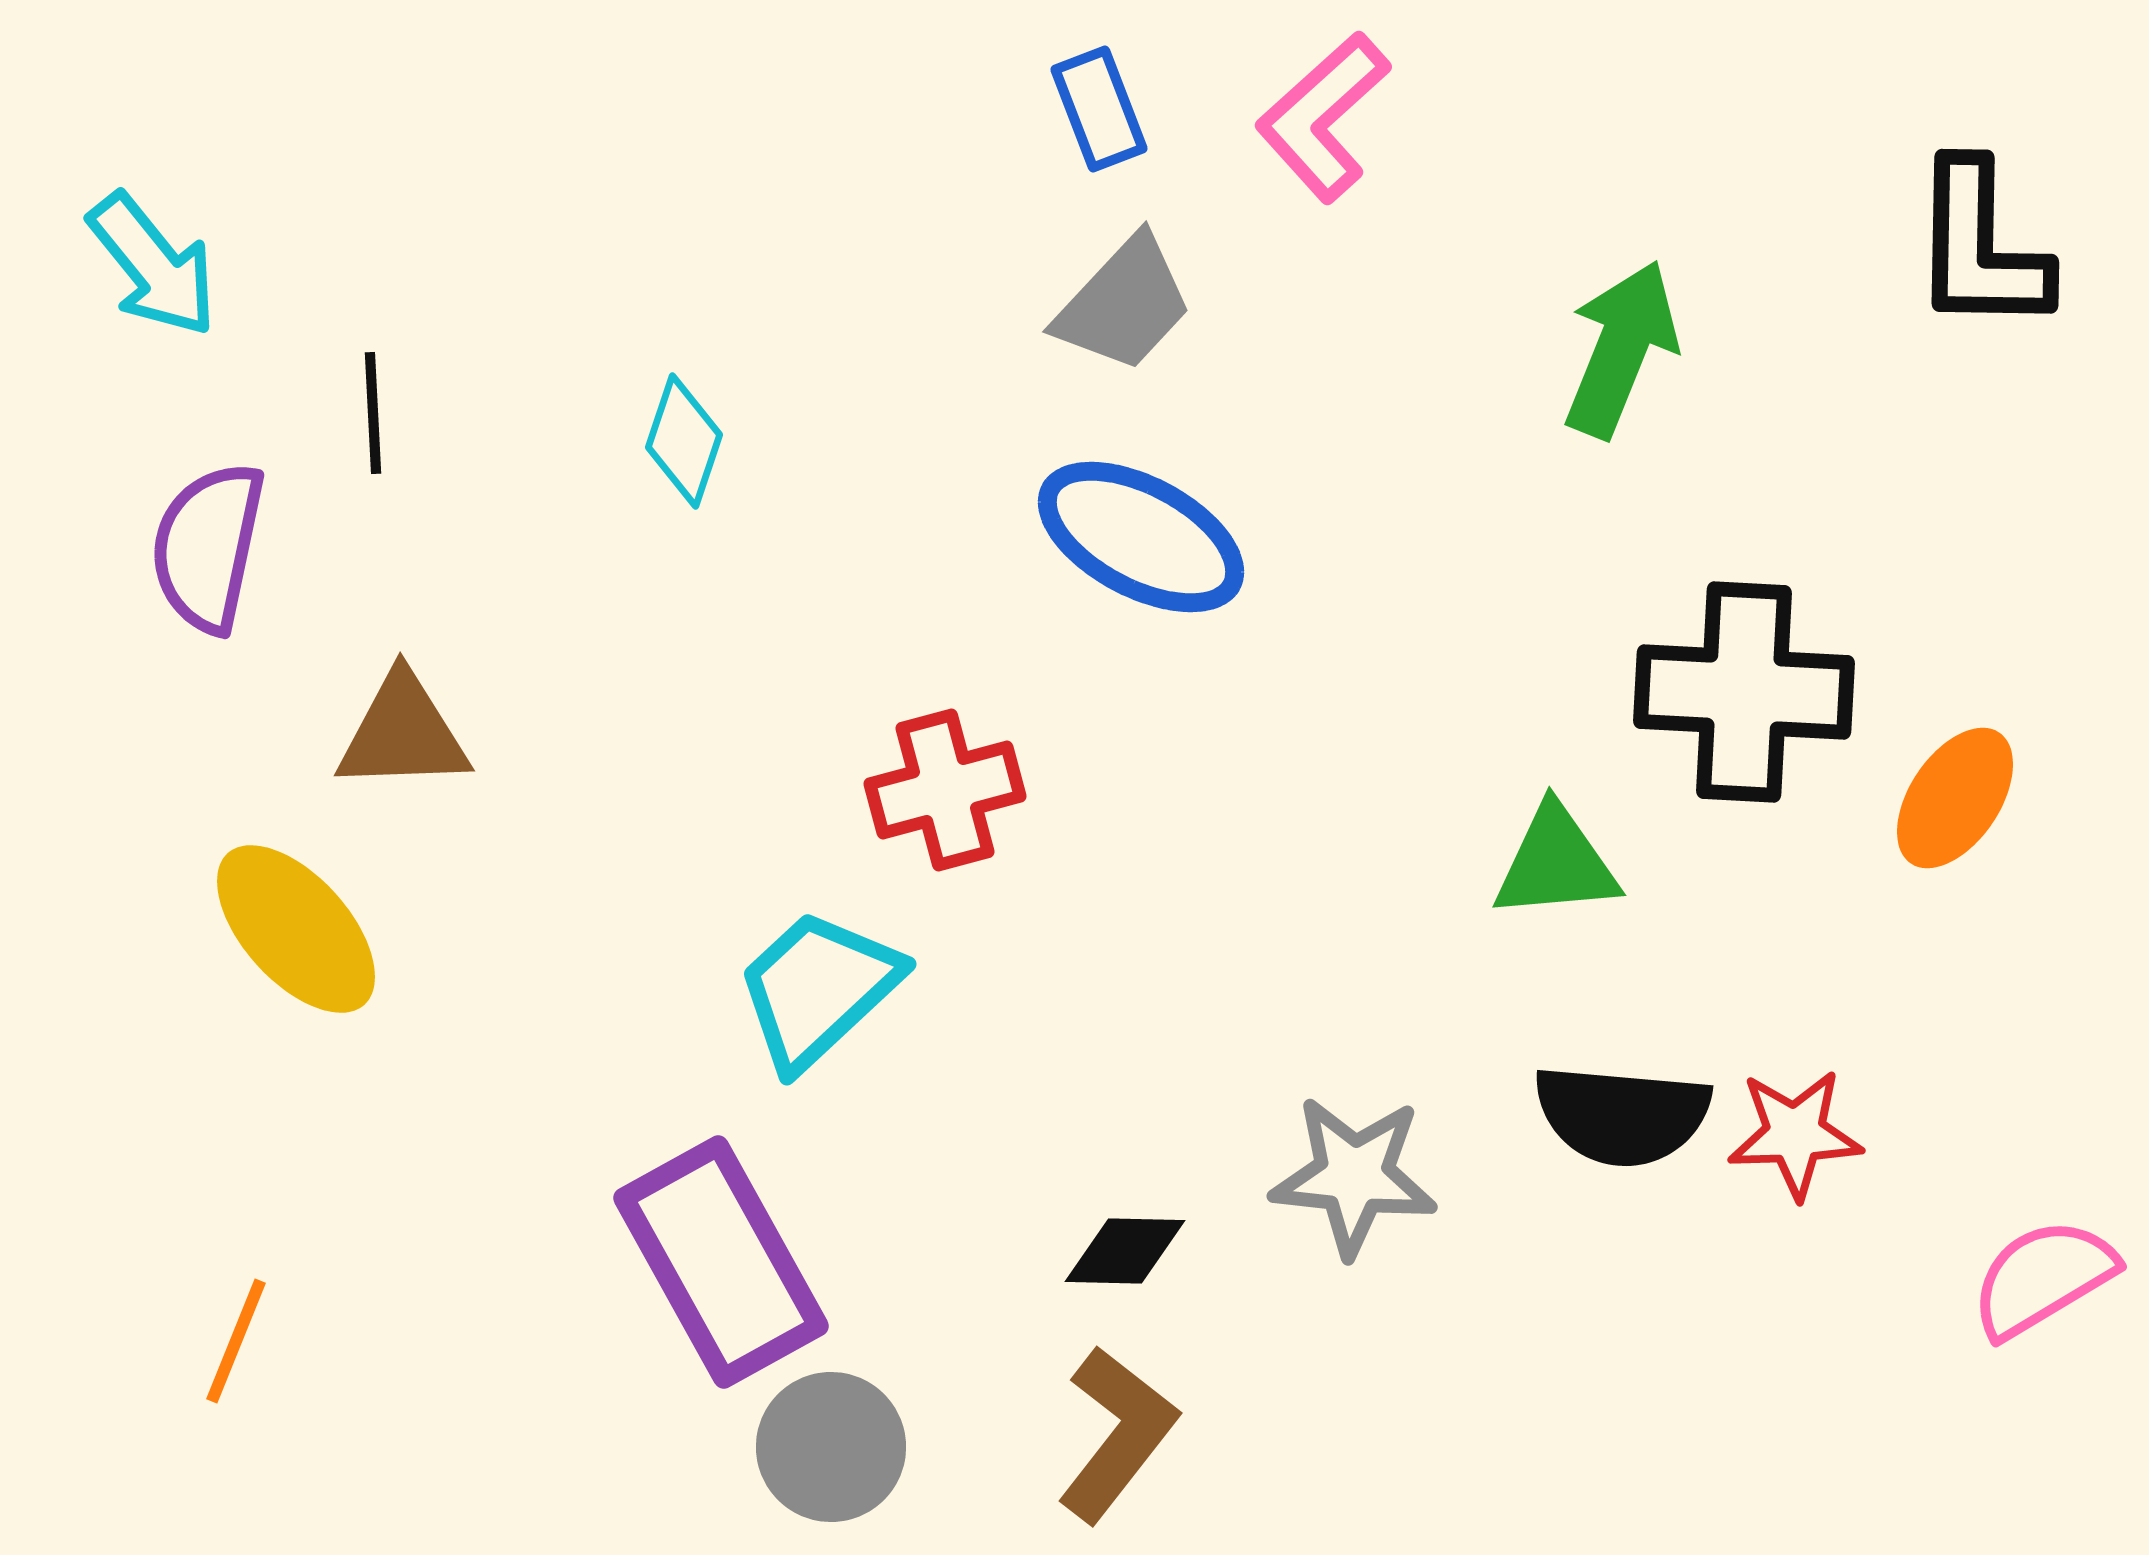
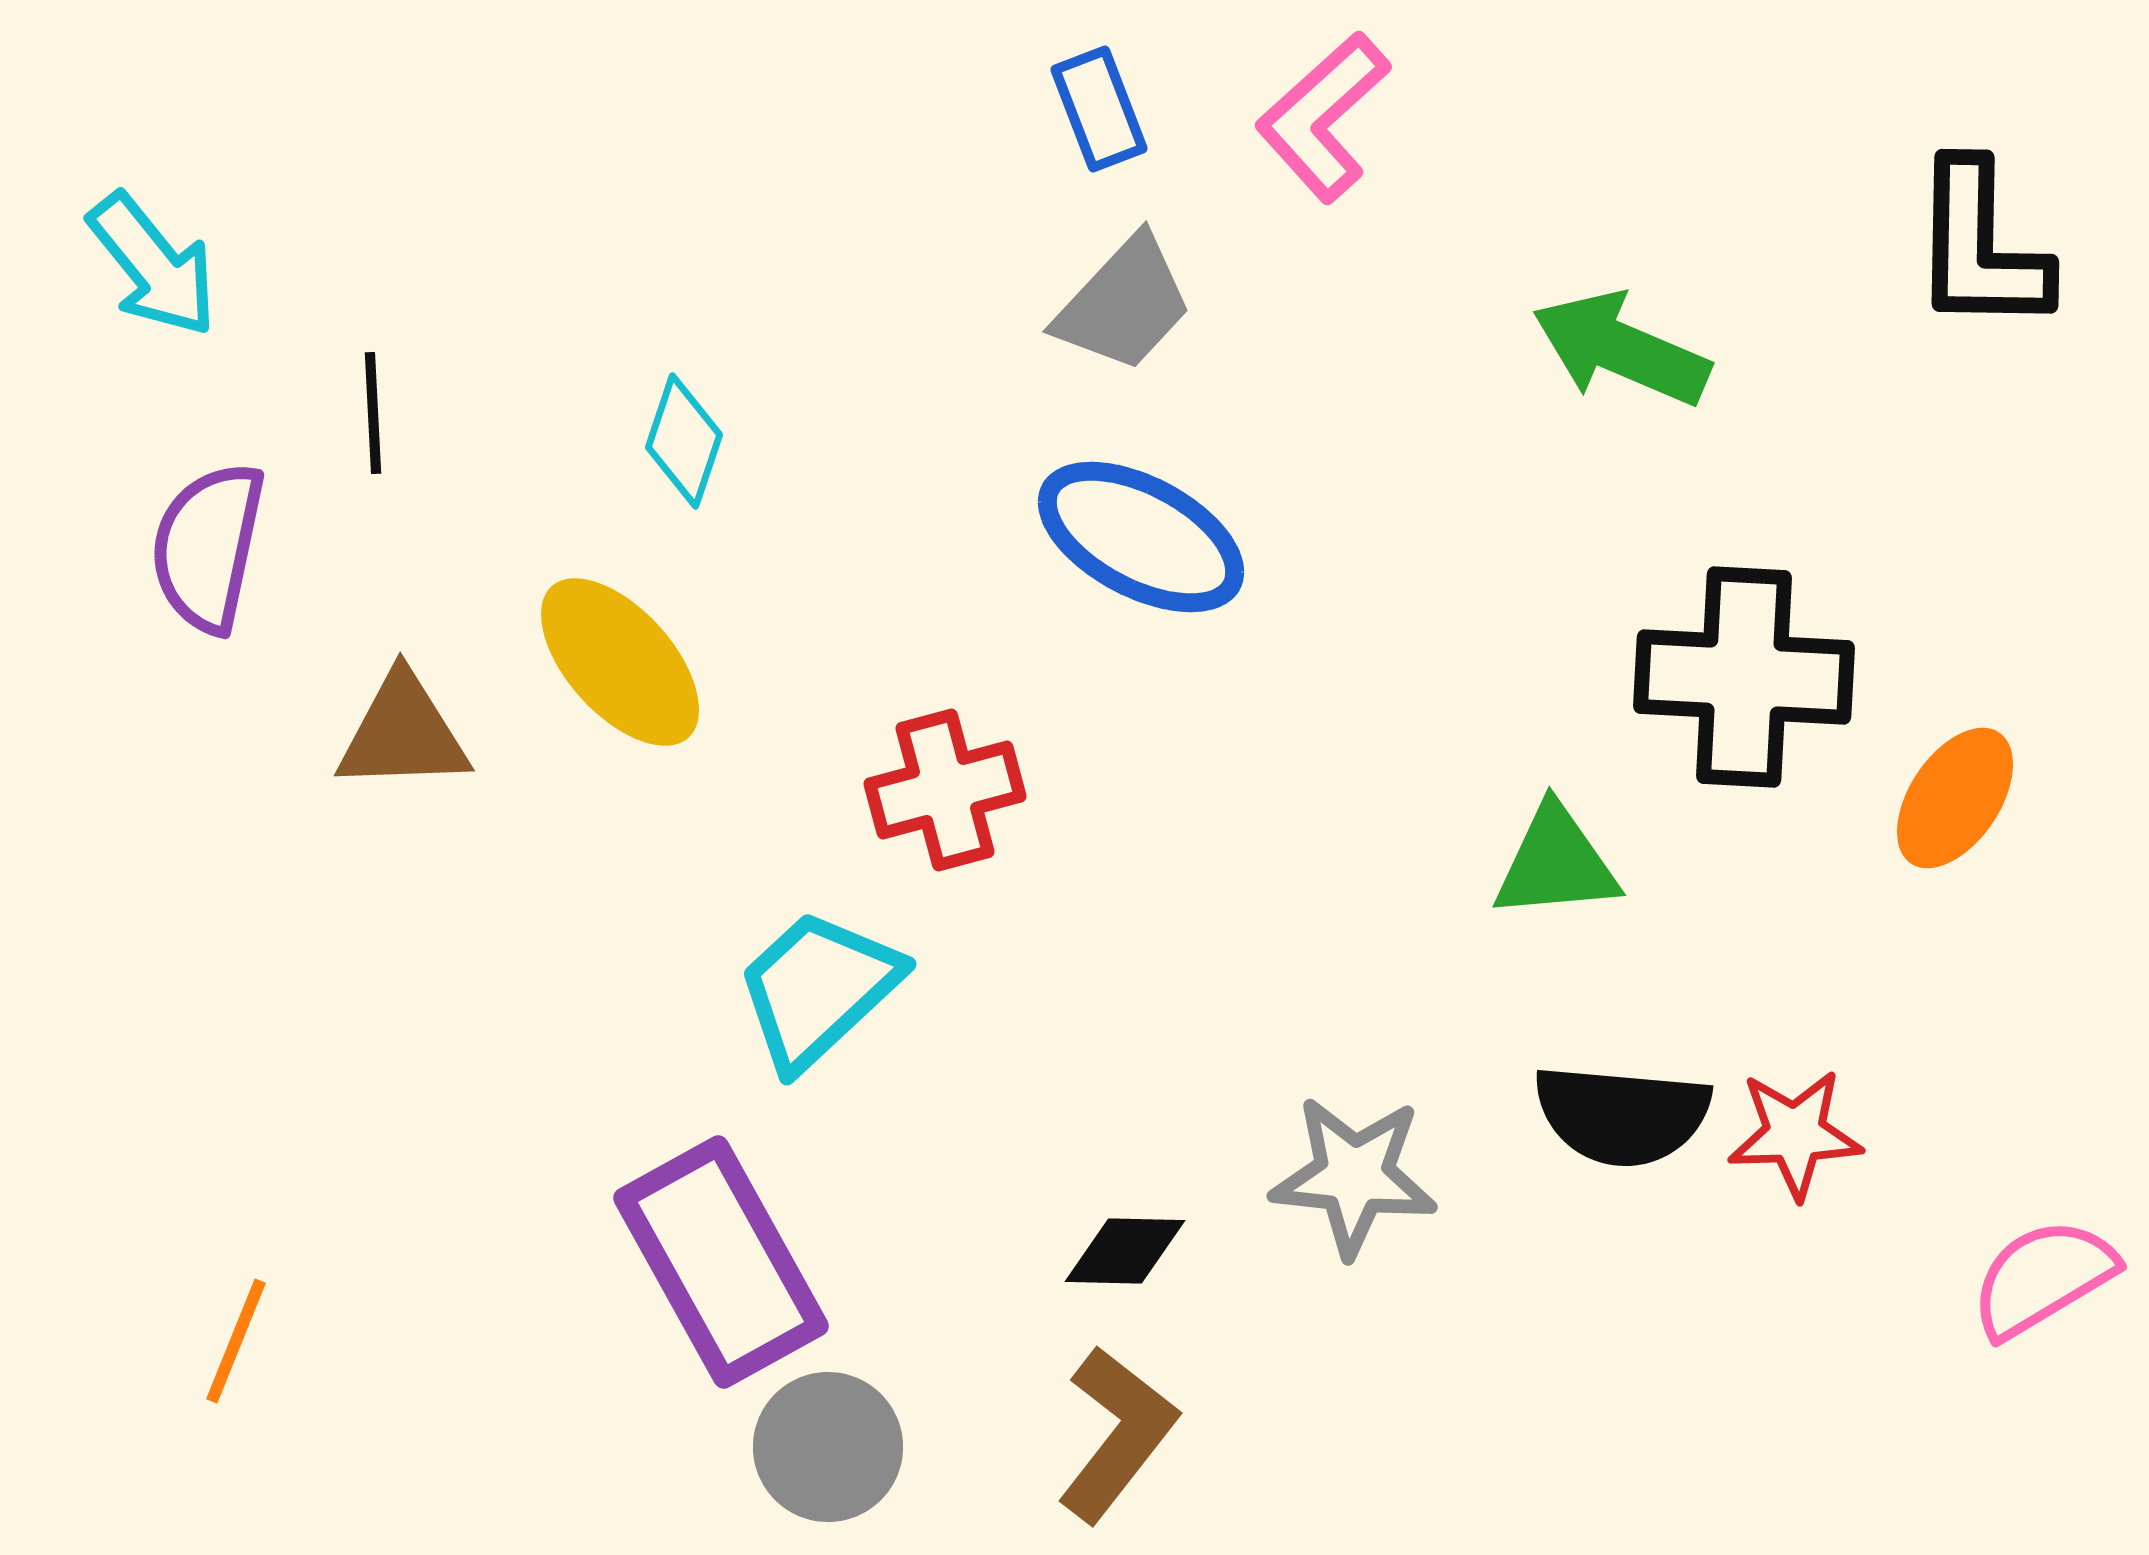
green arrow: rotated 89 degrees counterclockwise
black cross: moved 15 px up
yellow ellipse: moved 324 px right, 267 px up
gray circle: moved 3 px left
